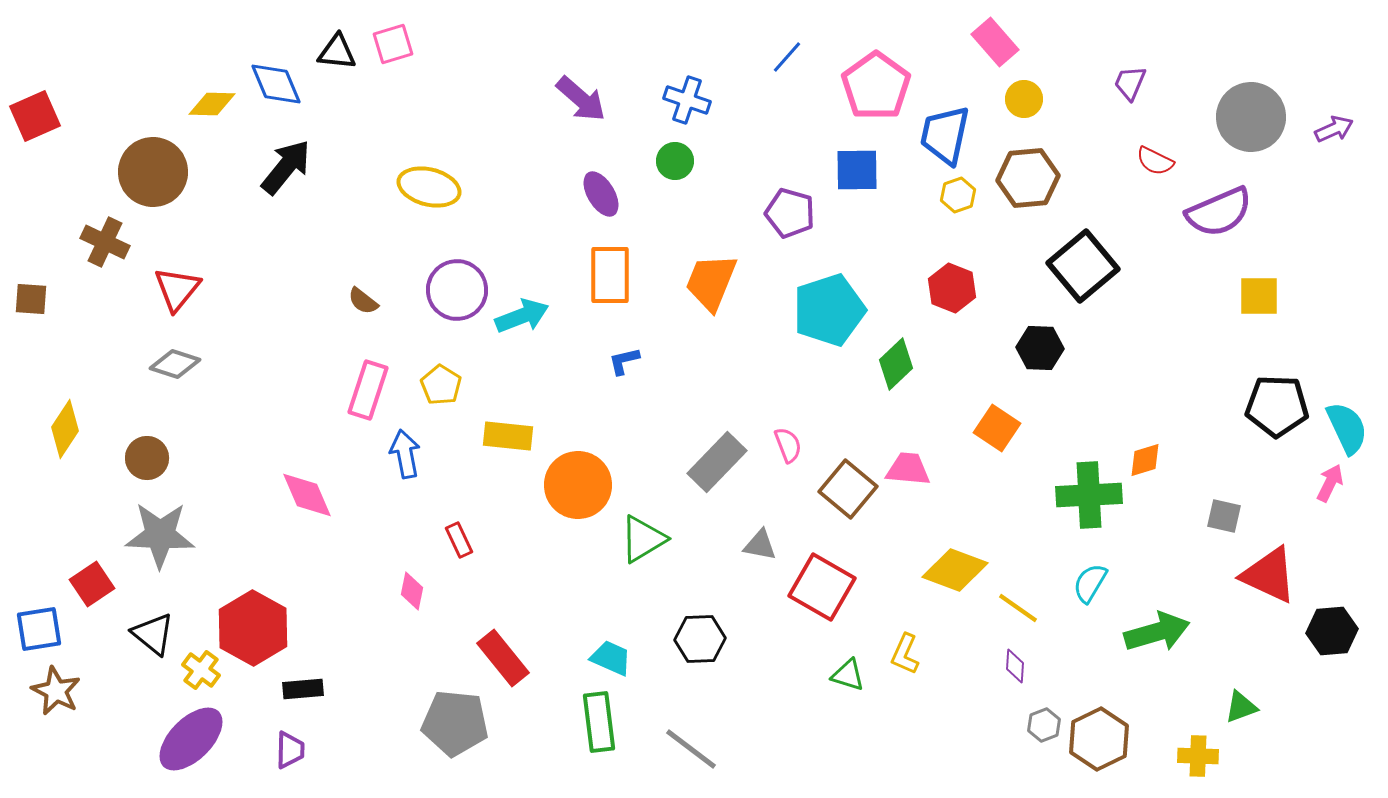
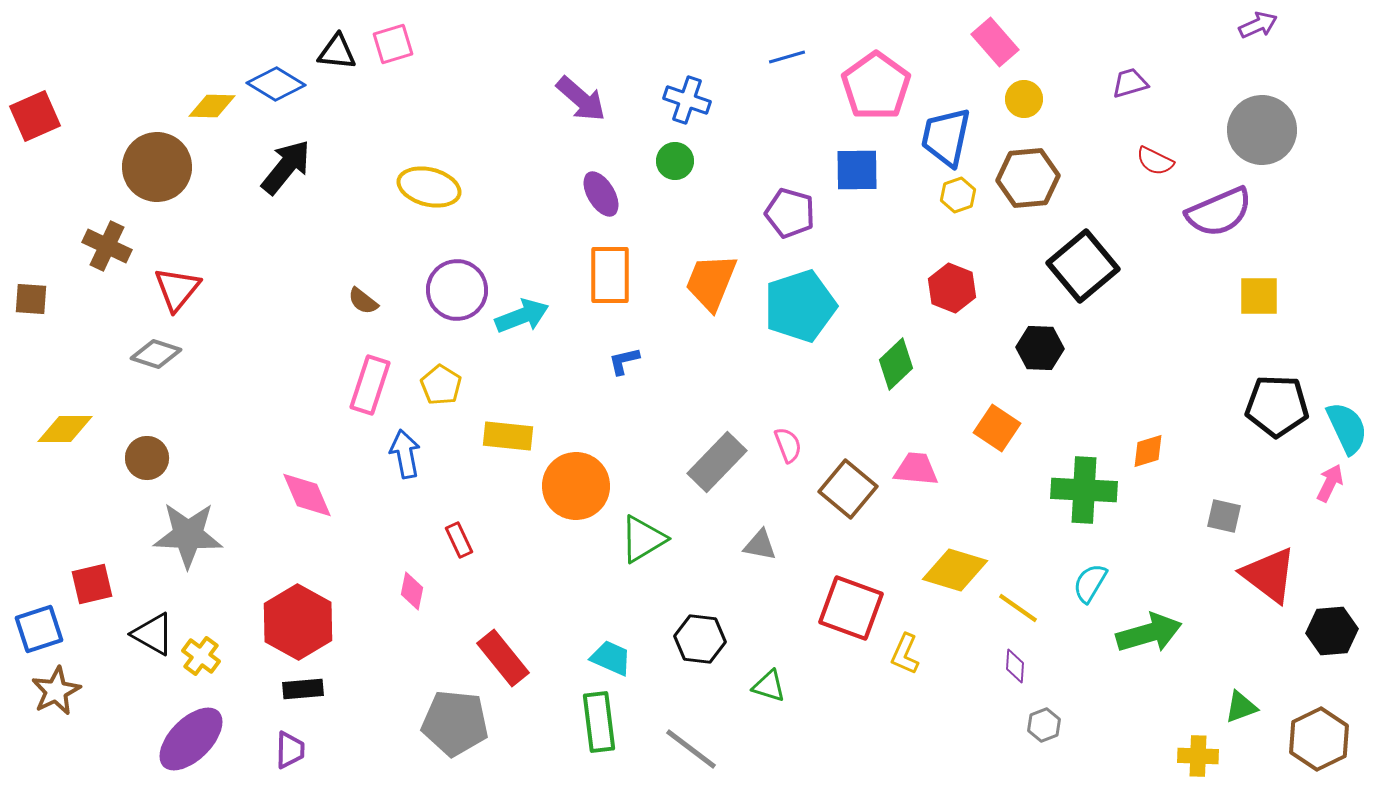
blue line at (787, 57): rotated 33 degrees clockwise
purple trapezoid at (1130, 83): rotated 51 degrees clockwise
blue diamond at (276, 84): rotated 36 degrees counterclockwise
yellow diamond at (212, 104): moved 2 px down
gray circle at (1251, 117): moved 11 px right, 13 px down
purple arrow at (1334, 129): moved 76 px left, 104 px up
blue trapezoid at (945, 135): moved 1 px right, 2 px down
brown circle at (153, 172): moved 4 px right, 5 px up
brown cross at (105, 242): moved 2 px right, 4 px down
cyan pentagon at (829, 310): moved 29 px left, 4 px up
gray diamond at (175, 364): moved 19 px left, 10 px up
pink rectangle at (368, 390): moved 2 px right, 5 px up
yellow diamond at (65, 429): rotated 56 degrees clockwise
orange diamond at (1145, 460): moved 3 px right, 9 px up
pink trapezoid at (908, 469): moved 8 px right
orange circle at (578, 485): moved 2 px left, 1 px down
green cross at (1089, 495): moved 5 px left, 5 px up; rotated 6 degrees clockwise
gray star at (160, 535): moved 28 px right
yellow diamond at (955, 570): rotated 4 degrees counterclockwise
red triangle at (1269, 575): rotated 12 degrees clockwise
red square at (92, 584): rotated 21 degrees clockwise
red square at (822, 587): moved 29 px right, 21 px down; rotated 10 degrees counterclockwise
red hexagon at (253, 628): moved 45 px right, 6 px up
blue square at (39, 629): rotated 9 degrees counterclockwise
green arrow at (1157, 632): moved 8 px left, 1 px down
black triangle at (153, 634): rotated 9 degrees counterclockwise
black hexagon at (700, 639): rotated 9 degrees clockwise
yellow cross at (201, 670): moved 14 px up
green triangle at (848, 675): moved 79 px left, 11 px down
brown star at (56, 691): rotated 18 degrees clockwise
brown hexagon at (1099, 739): moved 220 px right
